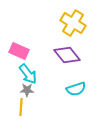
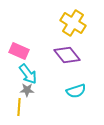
cyan semicircle: moved 2 px down
yellow line: moved 2 px left
